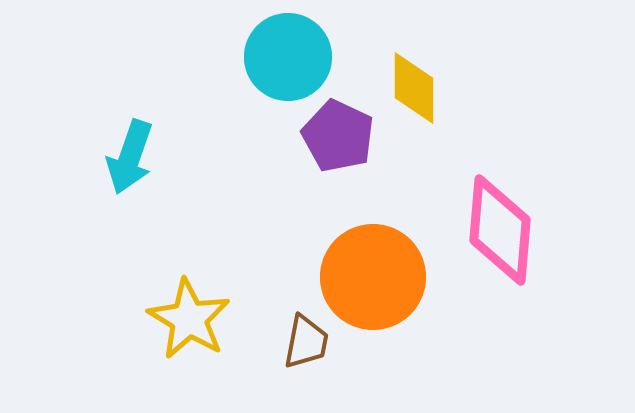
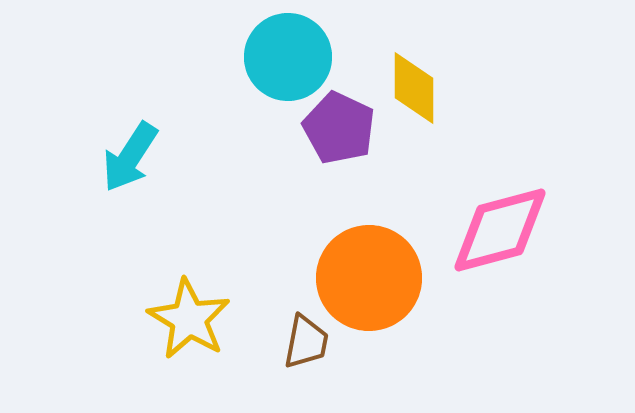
purple pentagon: moved 1 px right, 8 px up
cyan arrow: rotated 14 degrees clockwise
pink diamond: rotated 70 degrees clockwise
orange circle: moved 4 px left, 1 px down
